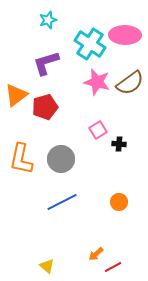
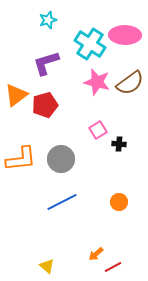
red pentagon: moved 2 px up
orange L-shape: rotated 108 degrees counterclockwise
